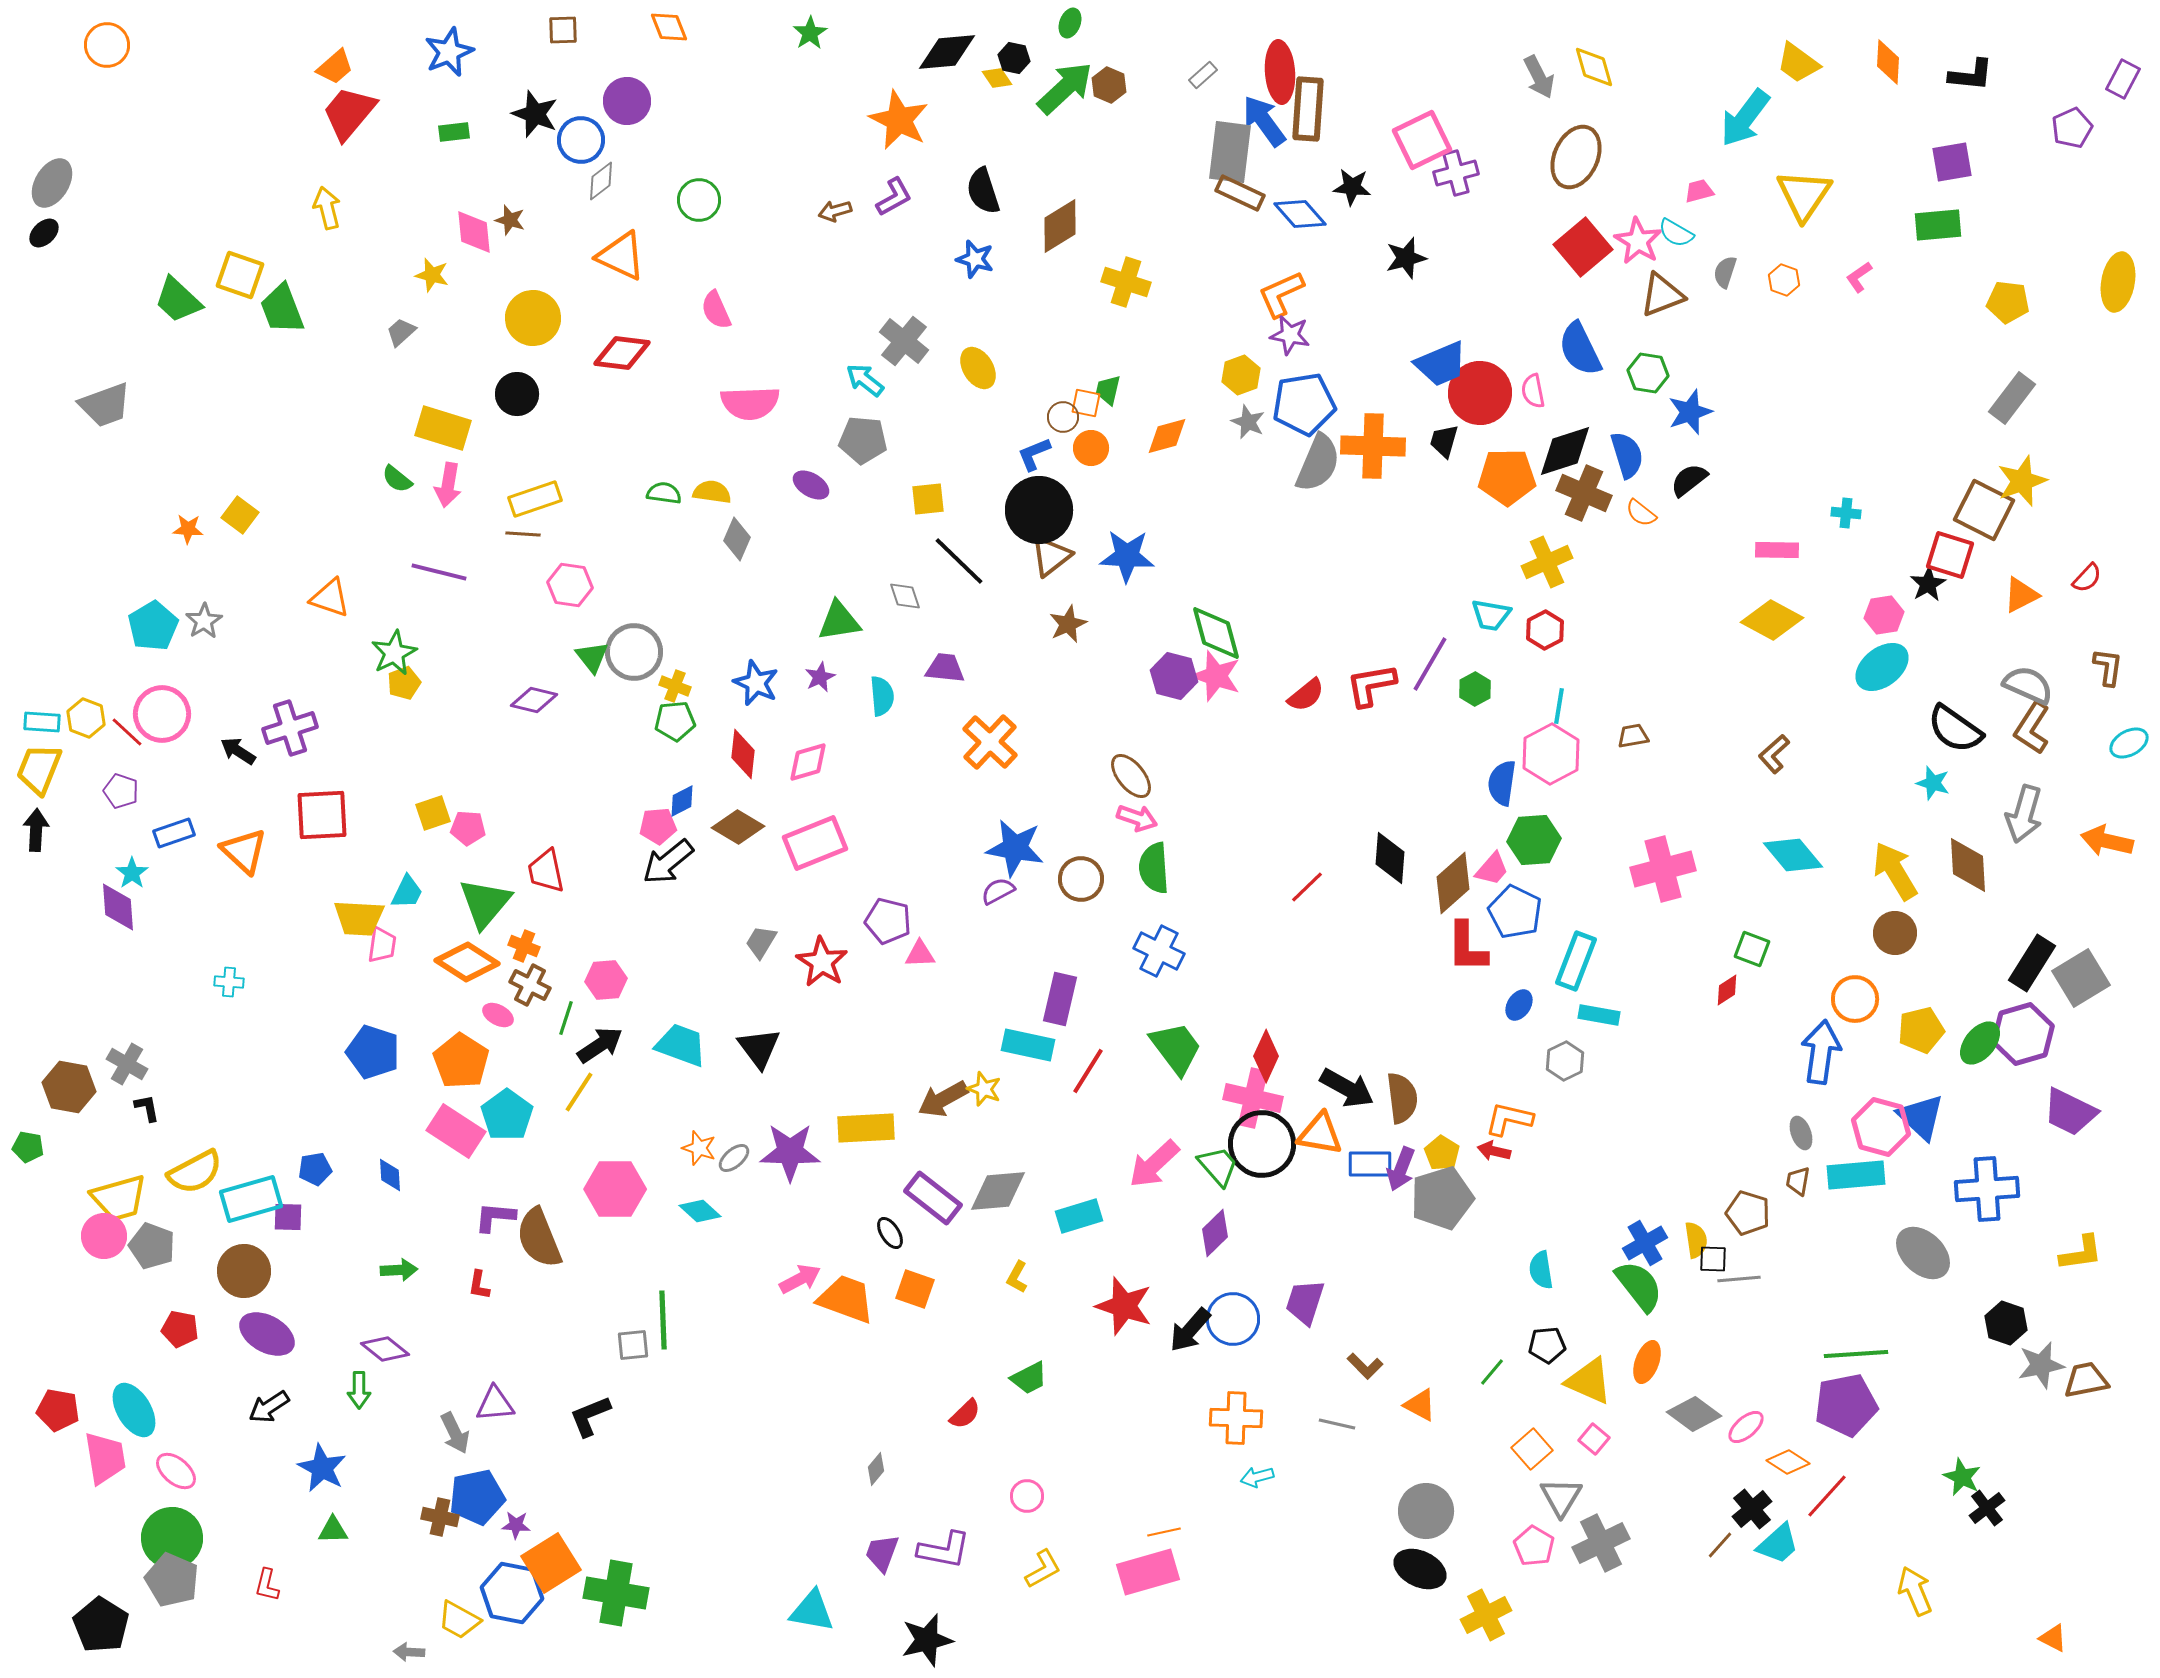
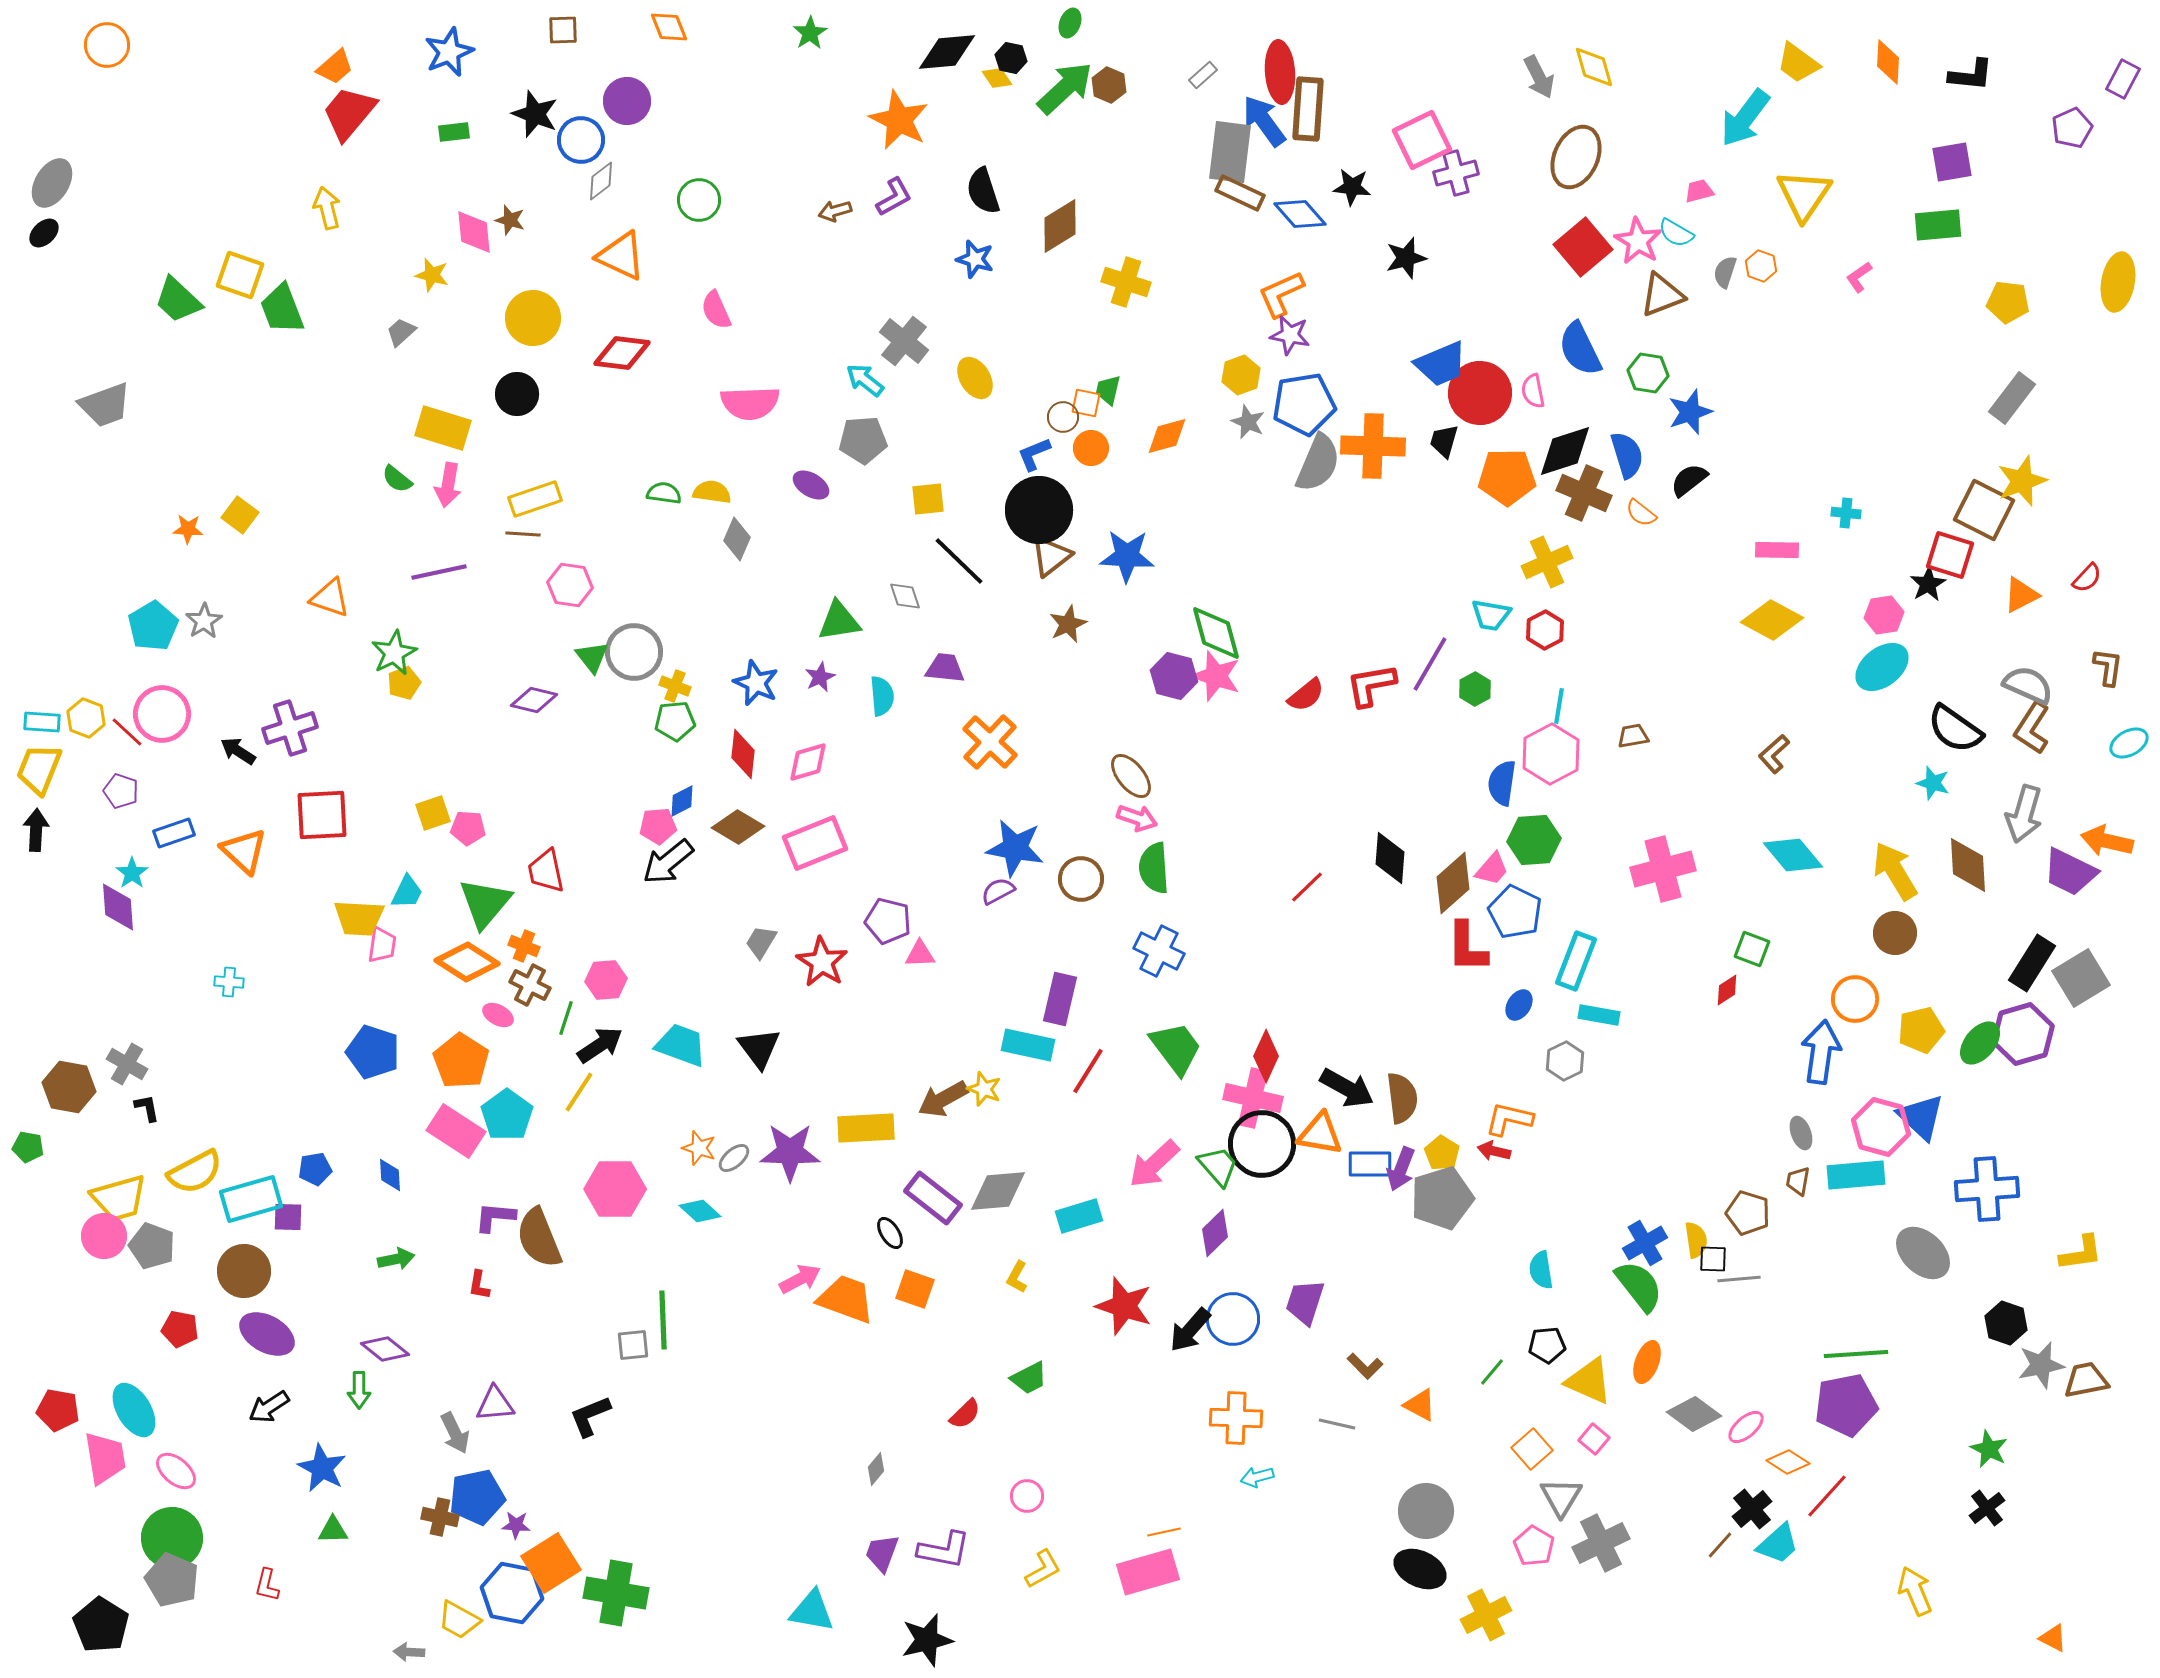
black hexagon at (1014, 58): moved 3 px left
orange hexagon at (1784, 280): moved 23 px left, 14 px up
yellow ellipse at (978, 368): moved 3 px left, 10 px down
gray pentagon at (863, 440): rotated 9 degrees counterclockwise
purple line at (439, 572): rotated 26 degrees counterclockwise
purple trapezoid at (2070, 1112): moved 240 px up
green arrow at (399, 1270): moved 3 px left, 11 px up; rotated 9 degrees counterclockwise
green star at (1962, 1477): moved 27 px right, 28 px up
